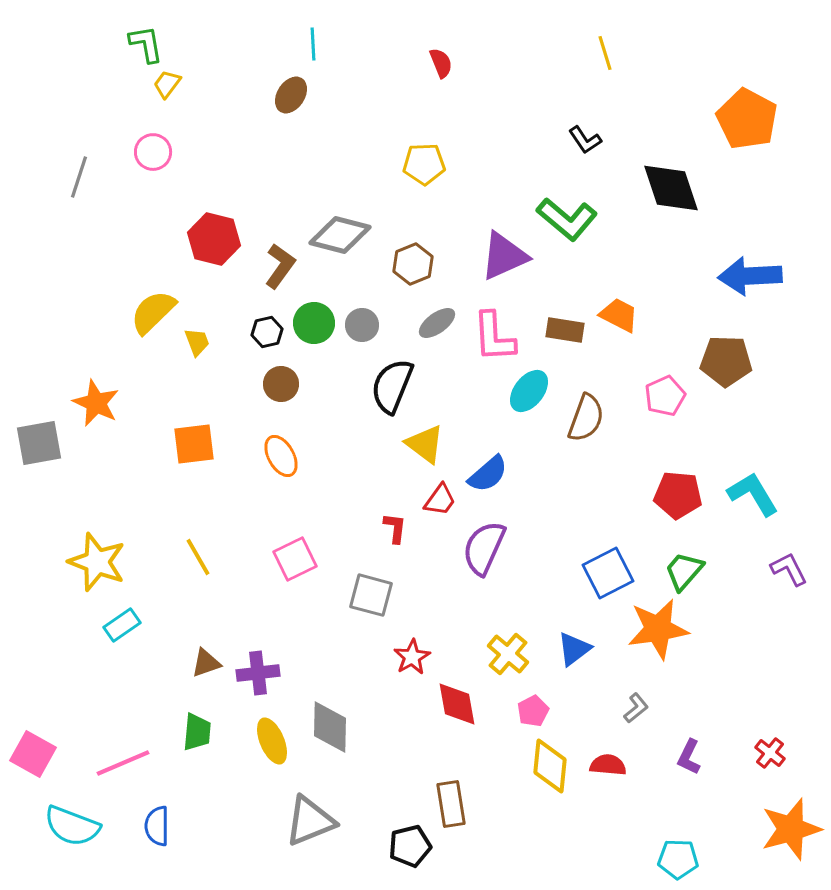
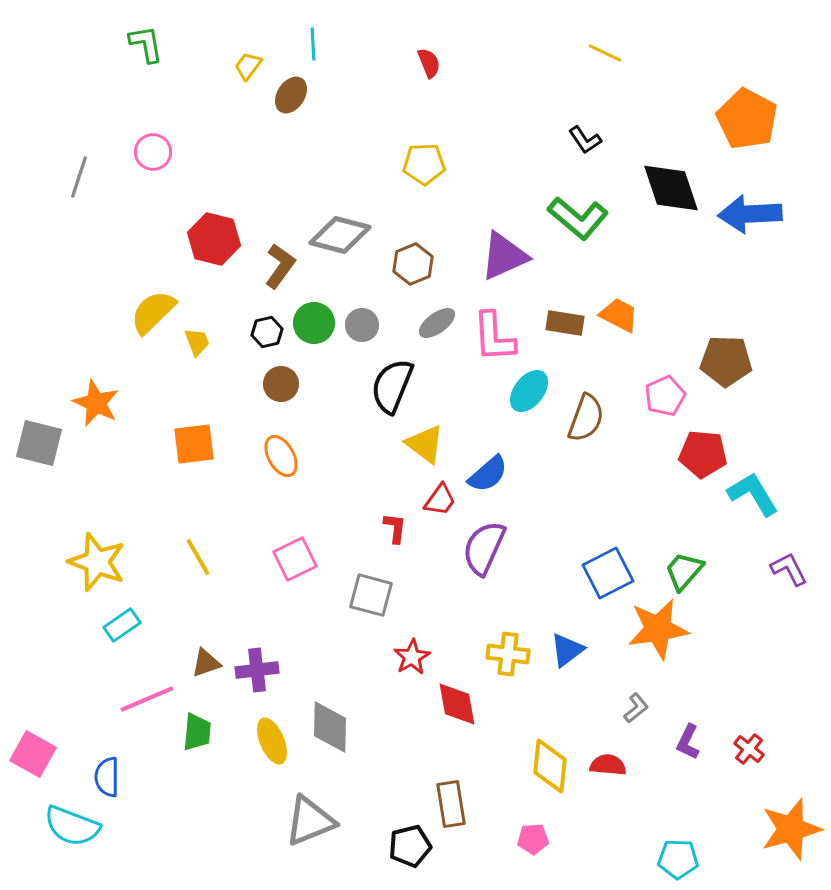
yellow line at (605, 53): rotated 48 degrees counterclockwise
red semicircle at (441, 63): moved 12 px left
yellow trapezoid at (167, 84): moved 81 px right, 18 px up
green L-shape at (567, 219): moved 11 px right, 1 px up
blue arrow at (750, 276): moved 62 px up
brown rectangle at (565, 330): moved 7 px up
gray square at (39, 443): rotated 24 degrees clockwise
red pentagon at (678, 495): moved 25 px right, 41 px up
blue triangle at (574, 649): moved 7 px left, 1 px down
yellow cross at (508, 654): rotated 33 degrees counterclockwise
purple cross at (258, 673): moved 1 px left, 3 px up
pink pentagon at (533, 711): moved 128 px down; rotated 24 degrees clockwise
red cross at (770, 753): moved 21 px left, 4 px up
purple L-shape at (689, 757): moved 1 px left, 15 px up
pink line at (123, 763): moved 24 px right, 64 px up
blue semicircle at (157, 826): moved 50 px left, 49 px up
